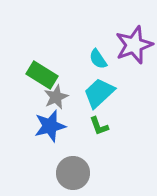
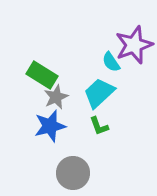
cyan semicircle: moved 13 px right, 3 px down
